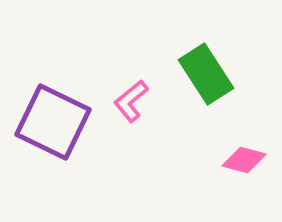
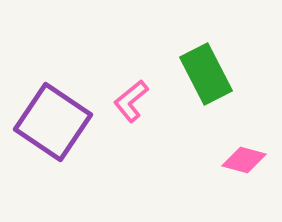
green rectangle: rotated 6 degrees clockwise
purple square: rotated 8 degrees clockwise
